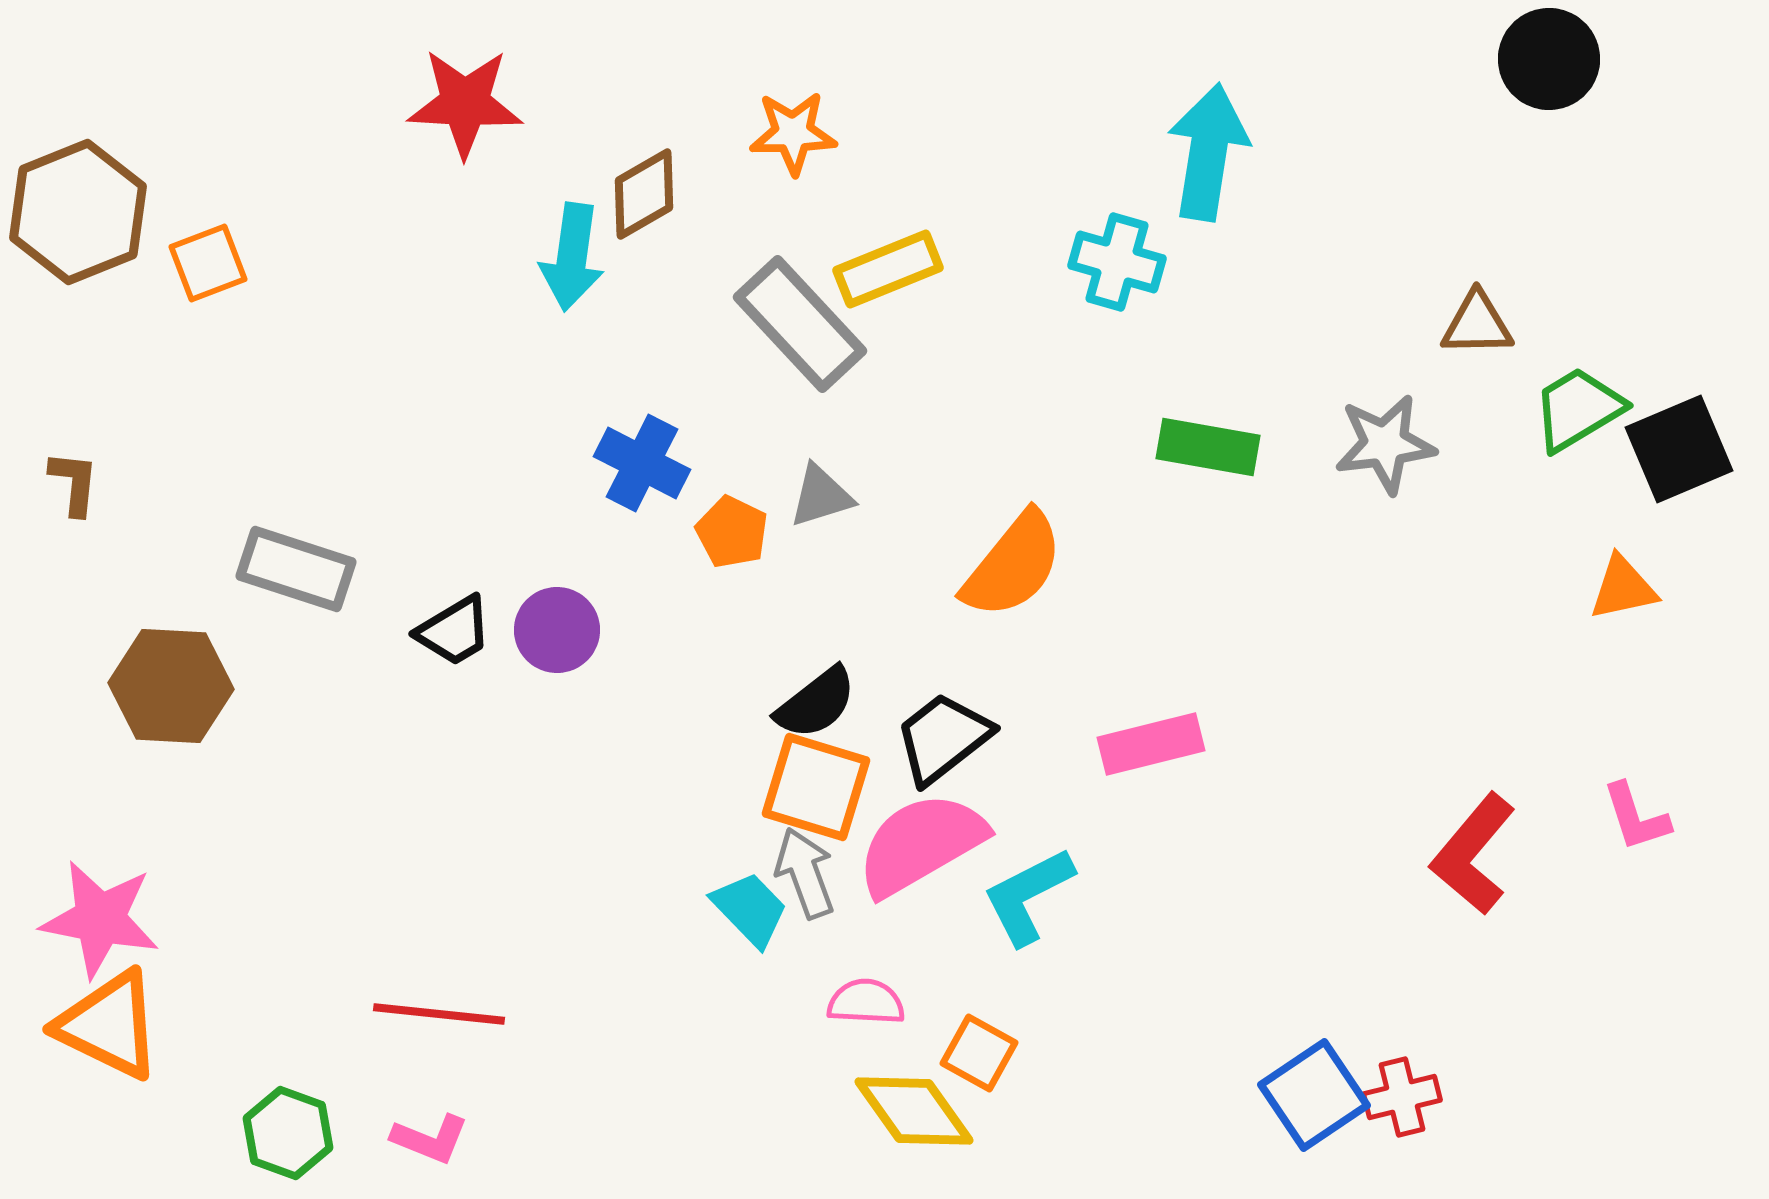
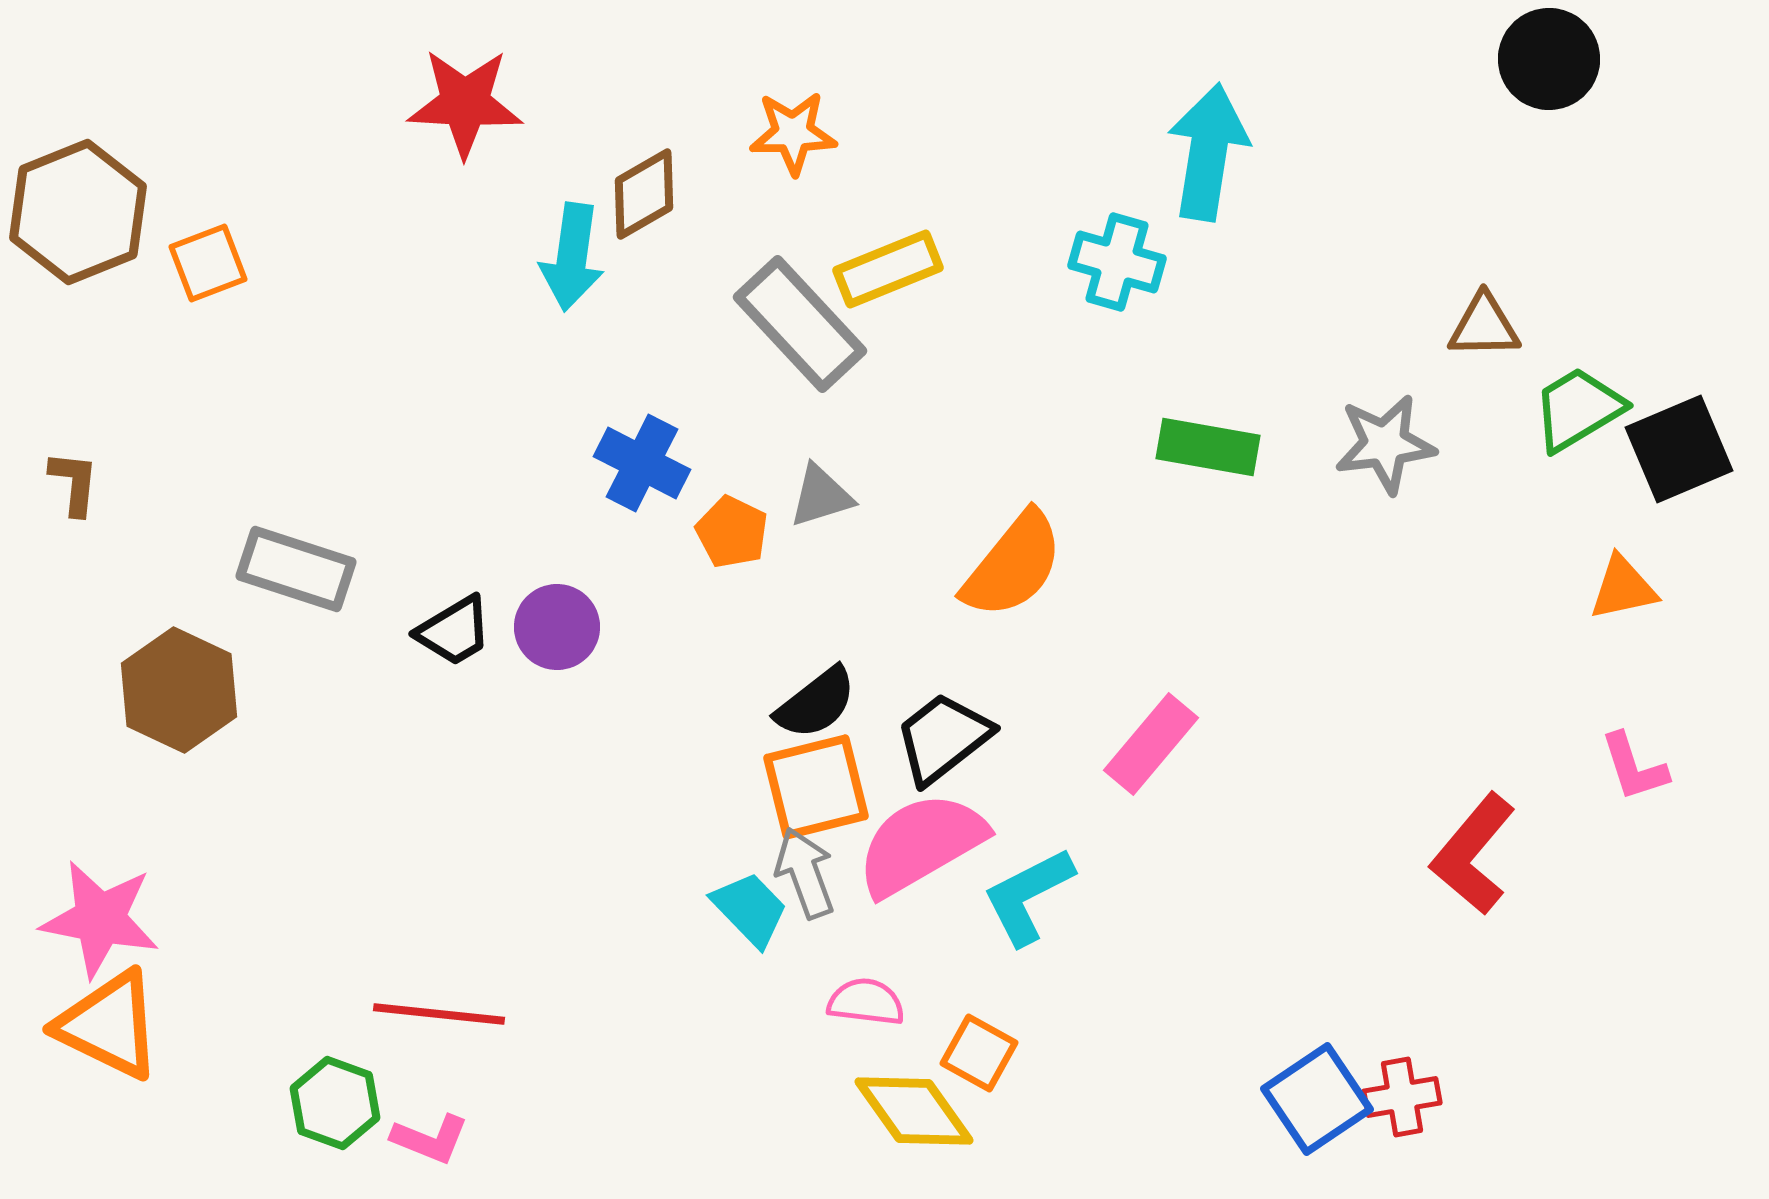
brown triangle at (1477, 324): moved 7 px right, 2 px down
purple circle at (557, 630): moved 3 px up
brown hexagon at (171, 686): moved 8 px right, 4 px down; rotated 22 degrees clockwise
pink rectangle at (1151, 744): rotated 36 degrees counterclockwise
orange square at (816, 787): rotated 31 degrees counterclockwise
pink L-shape at (1636, 817): moved 2 px left, 50 px up
pink semicircle at (866, 1002): rotated 4 degrees clockwise
blue square at (1314, 1095): moved 3 px right, 4 px down
red cross at (1402, 1097): rotated 4 degrees clockwise
green hexagon at (288, 1133): moved 47 px right, 30 px up
